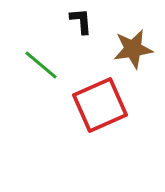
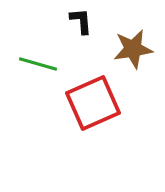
green line: moved 3 px left, 1 px up; rotated 24 degrees counterclockwise
red square: moved 7 px left, 2 px up
